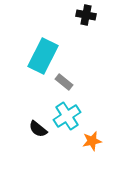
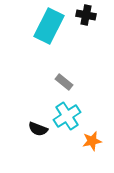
cyan rectangle: moved 6 px right, 30 px up
black semicircle: rotated 18 degrees counterclockwise
